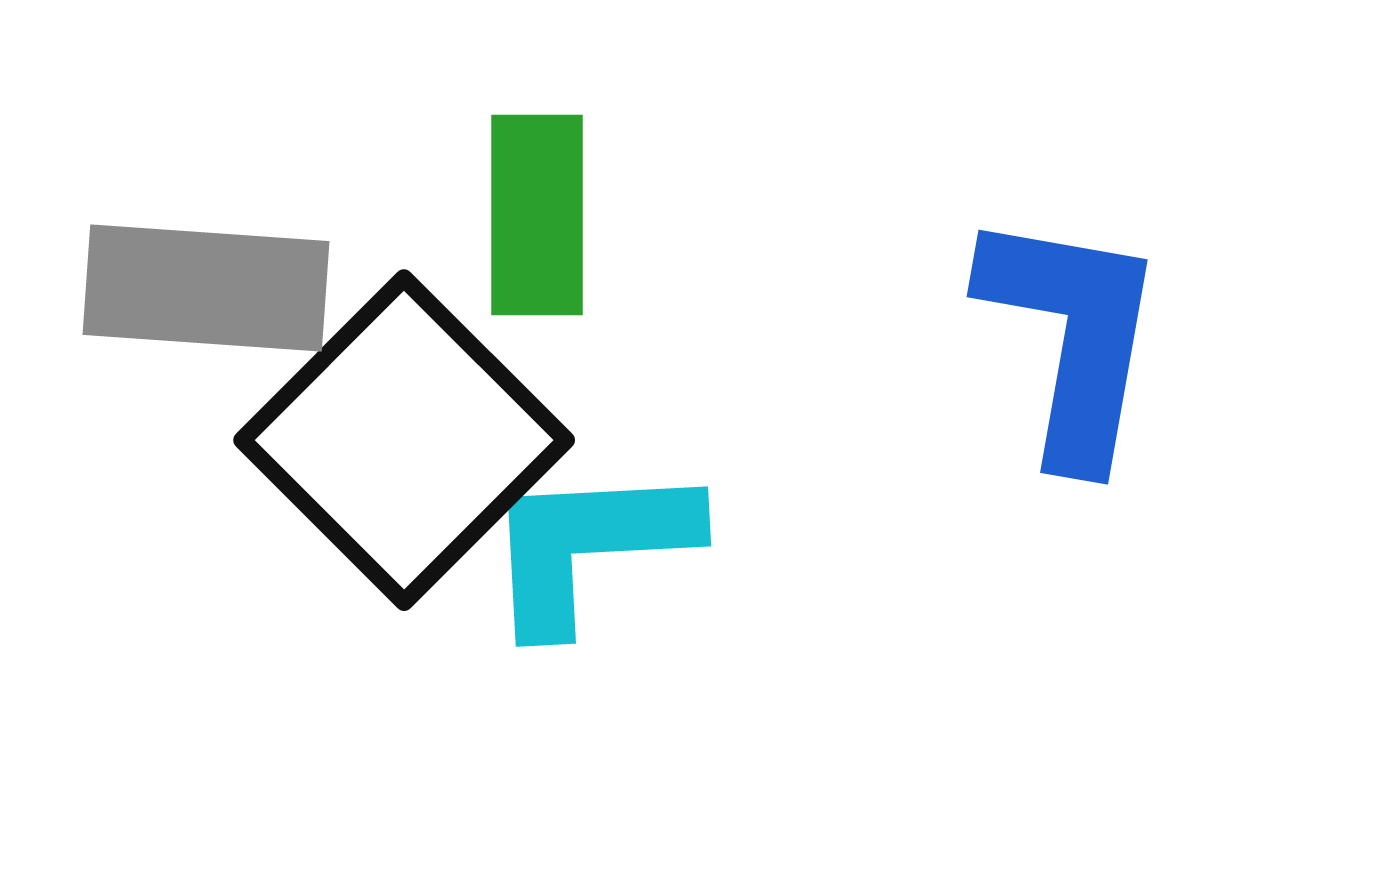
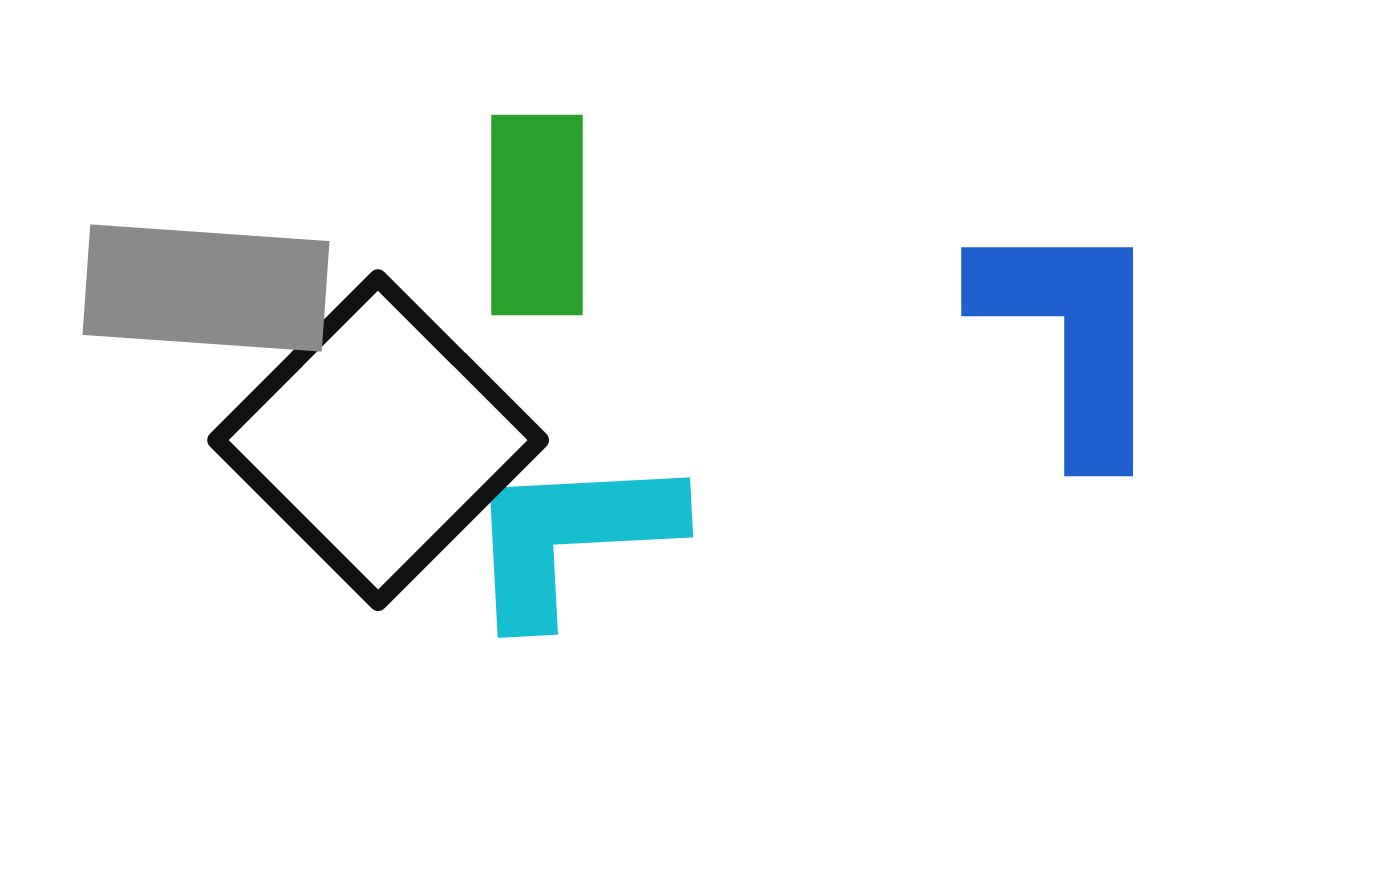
blue L-shape: rotated 10 degrees counterclockwise
black square: moved 26 px left
cyan L-shape: moved 18 px left, 9 px up
